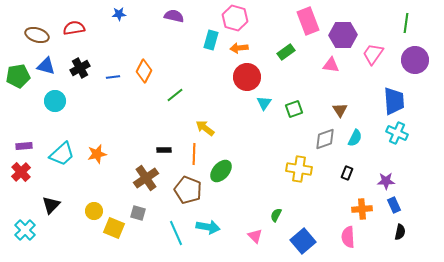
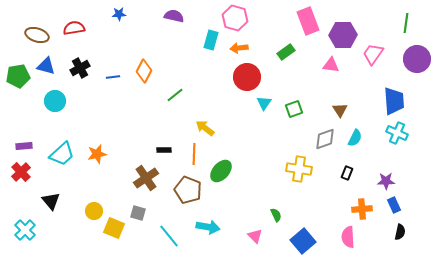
purple circle at (415, 60): moved 2 px right, 1 px up
black triangle at (51, 205): moved 4 px up; rotated 24 degrees counterclockwise
green semicircle at (276, 215): rotated 128 degrees clockwise
cyan line at (176, 233): moved 7 px left, 3 px down; rotated 15 degrees counterclockwise
